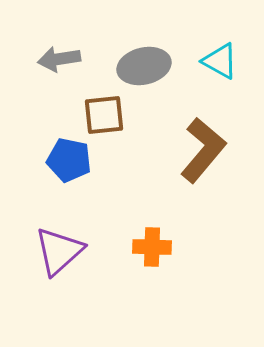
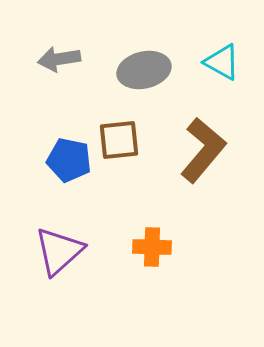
cyan triangle: moved 2 px right, 1 px down
gray ellipse: moved 4 px down
brown square: moved 15 px right, 25 px down
